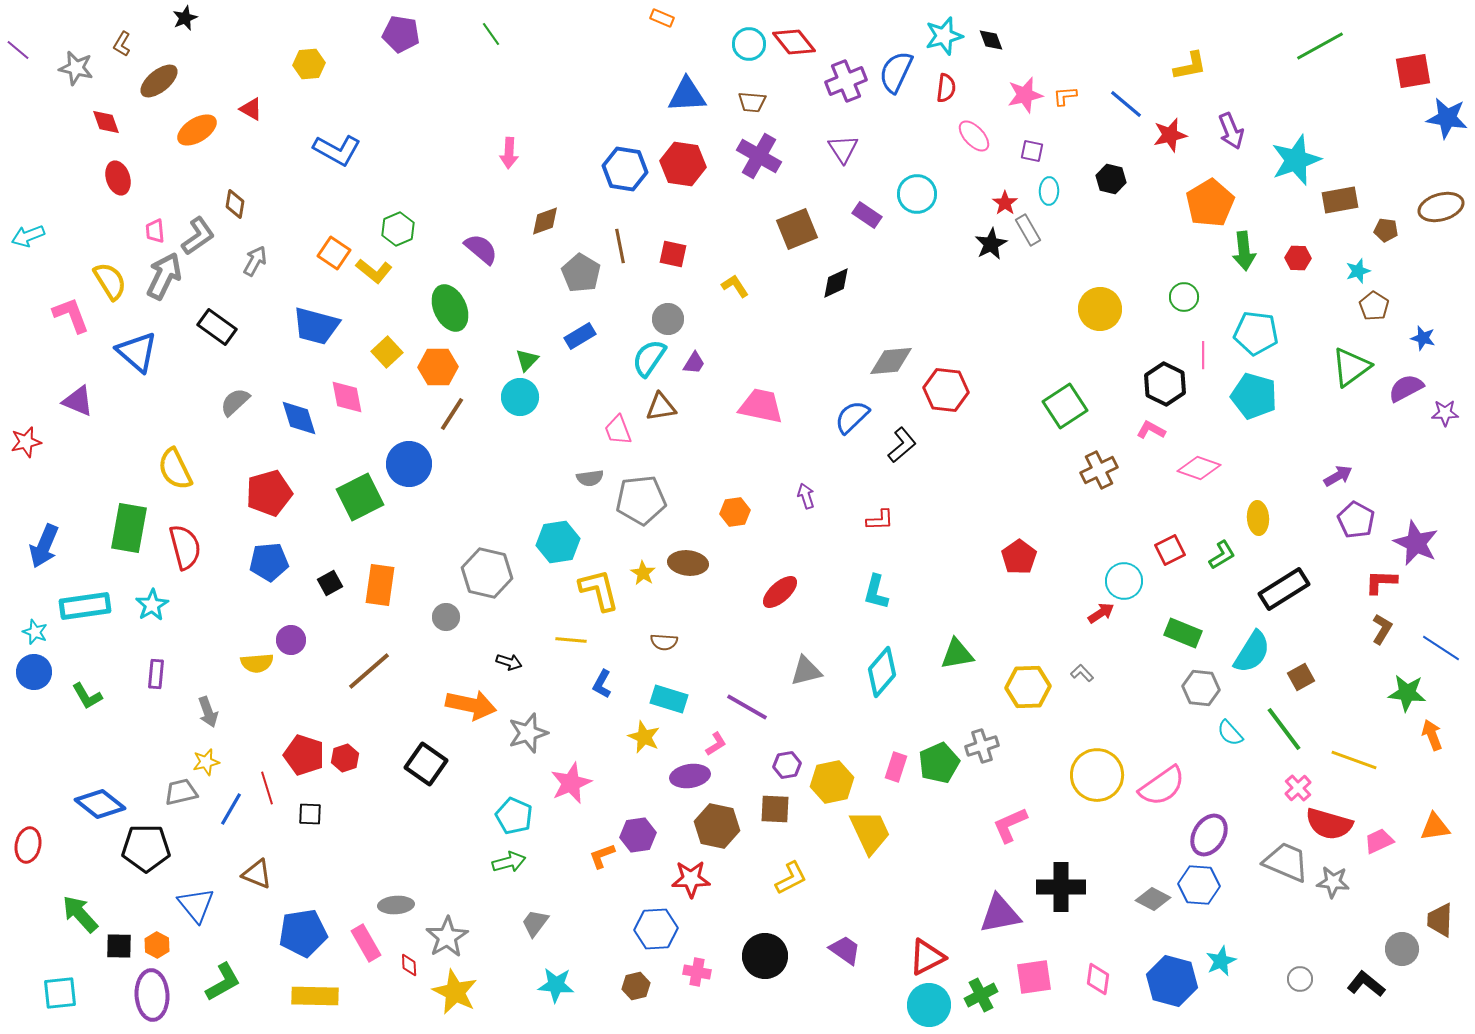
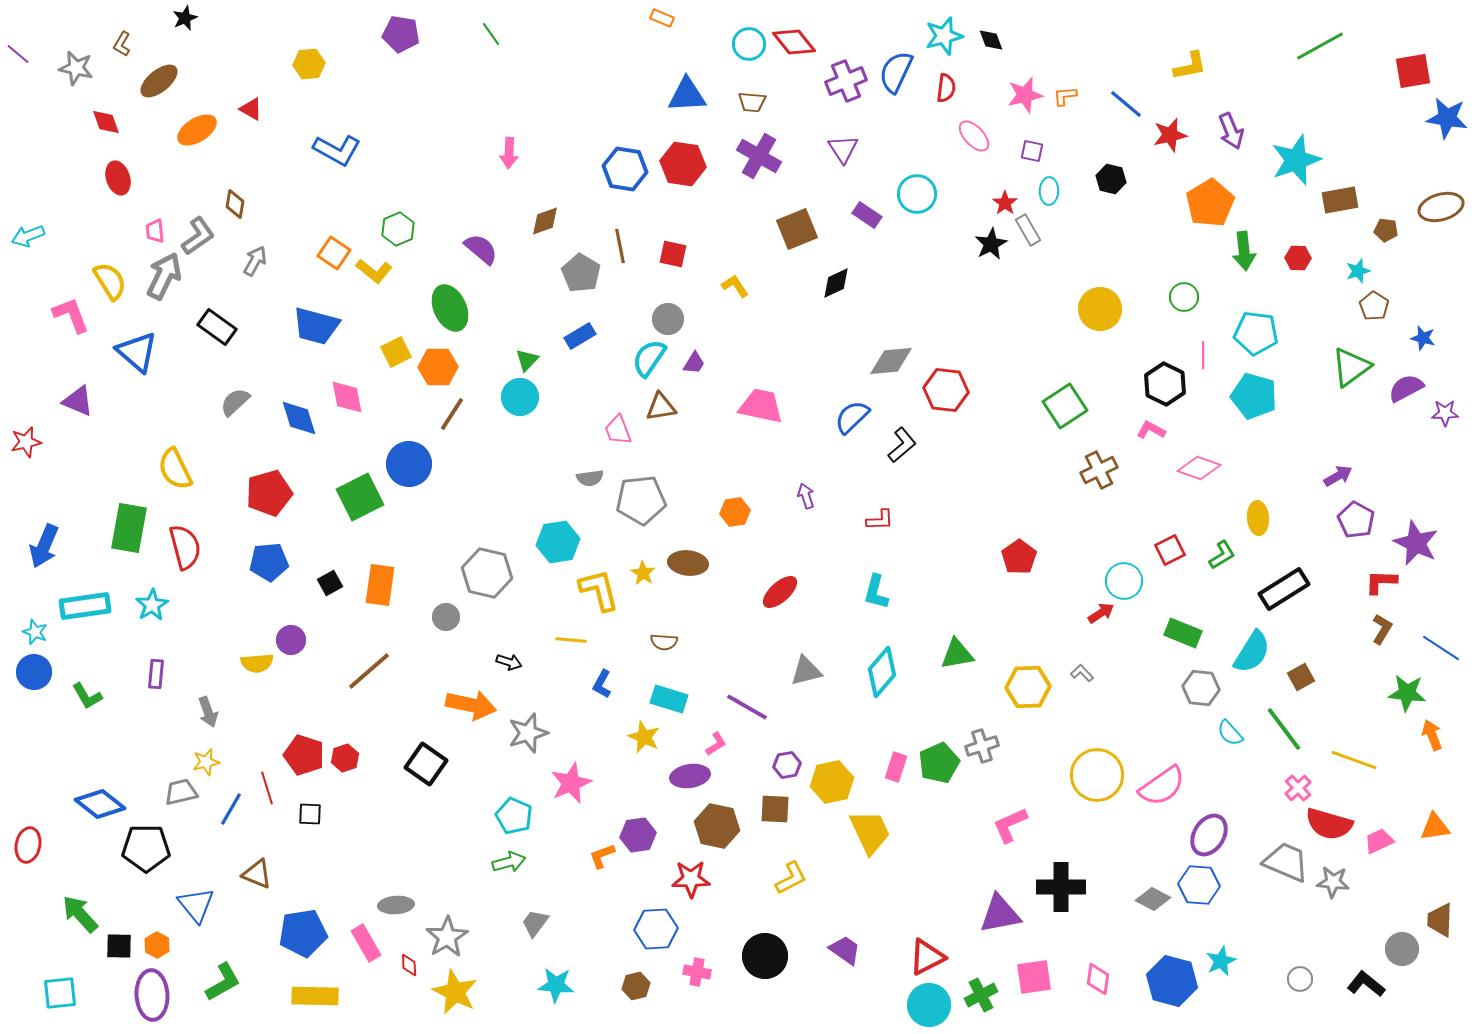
purple line at (18, 50): moved 4 px down
yellow square at (387, 352): moved 9 px right; rotated 16 degrees clockwise
